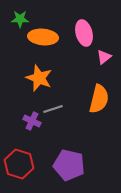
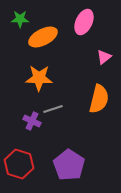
pink ellipse: moved 11 px up; rotated 40 degrees clockwise
orange ellipse: rotated 32 degrees counterclockwise
orange star: rotated 20 degrees counterclockwise
purple pentagon: rotated 20 degrees clockwise
